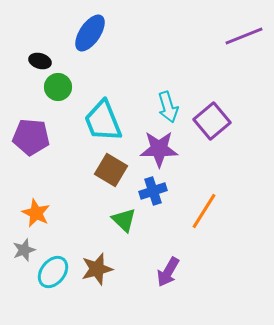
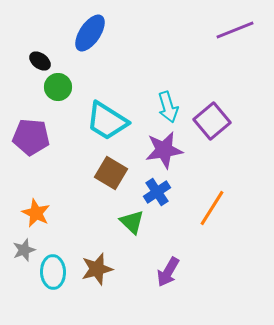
purple line: moved 9 px left, 6 px up
black ellipse: rotated 20 degrees clockwise
cyan trapezoid: moved 4 px right; rotated 36 degrees counterclockwise
purple star: moved 5 px right, 1 px down; rotated 9 degrees counterclockwise
brown square: moved 3 px down
blue cross: moved 4 px right, 1 px down; rotated 16 degrees counterclockwise
orange line: moved 8 px right, 3 px up
green triangle: moved 8 px right, 2 px down
cyan ellipse: rotated 40 degrees counterclockwise
